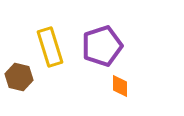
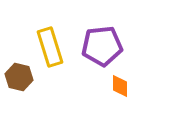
purple pentagon: rotated 12 degrees clockwise
